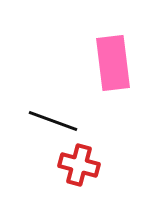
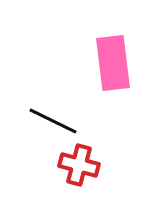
black line: rotated 6 degrees clockwise
